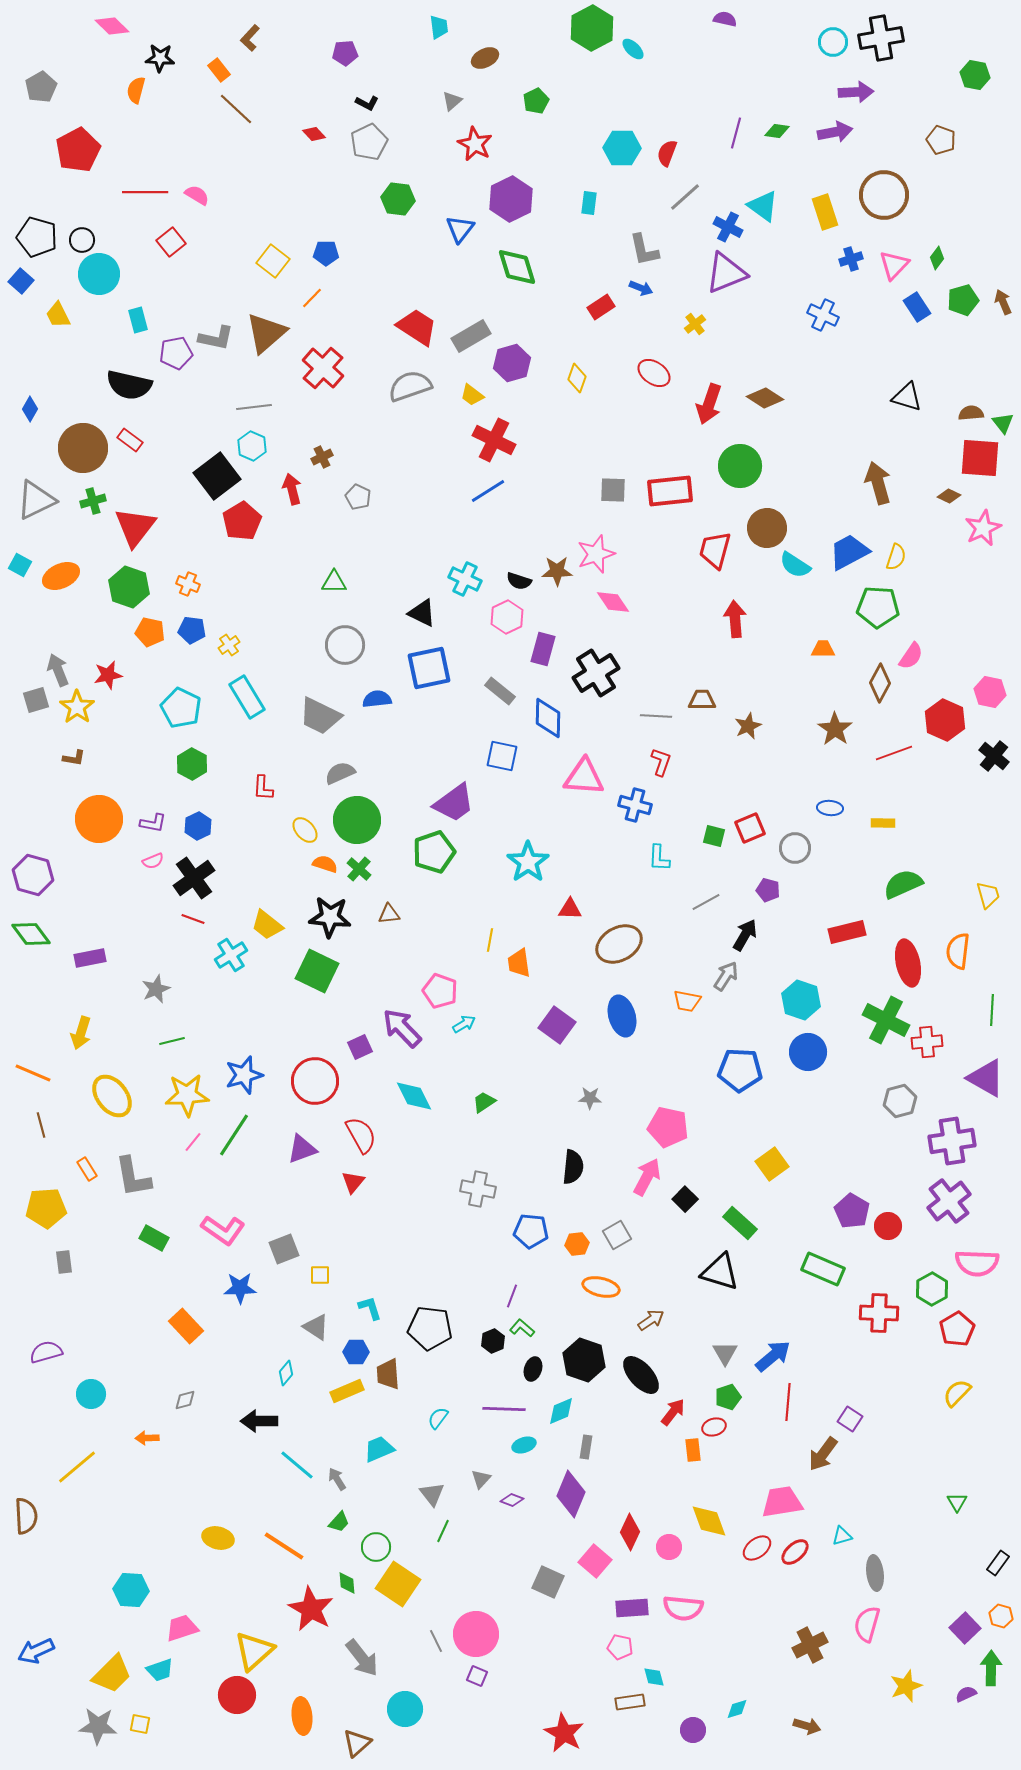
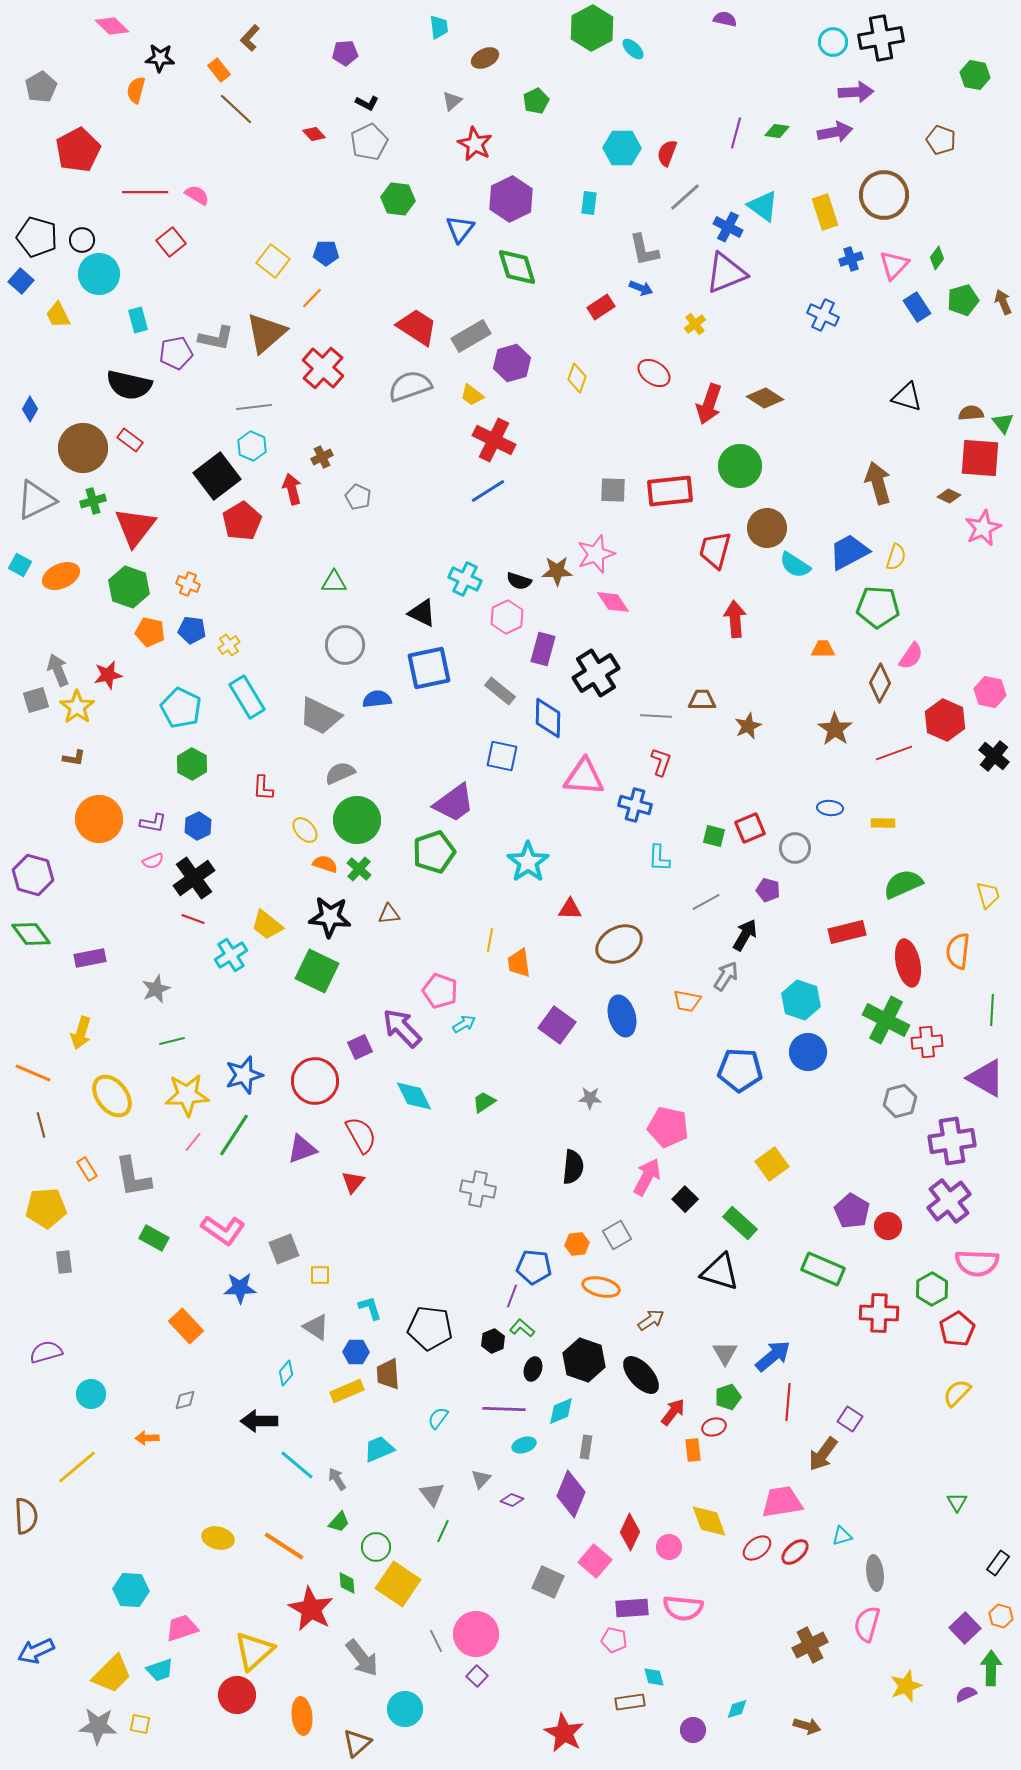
blue pentagon at (531, 1231): moved 3 px right, 36 px down
pink pentagon at (620, 1647): moved 6 px left, 7 px up
purple square at (477, 1676): rotated 20 degrees clockwise
